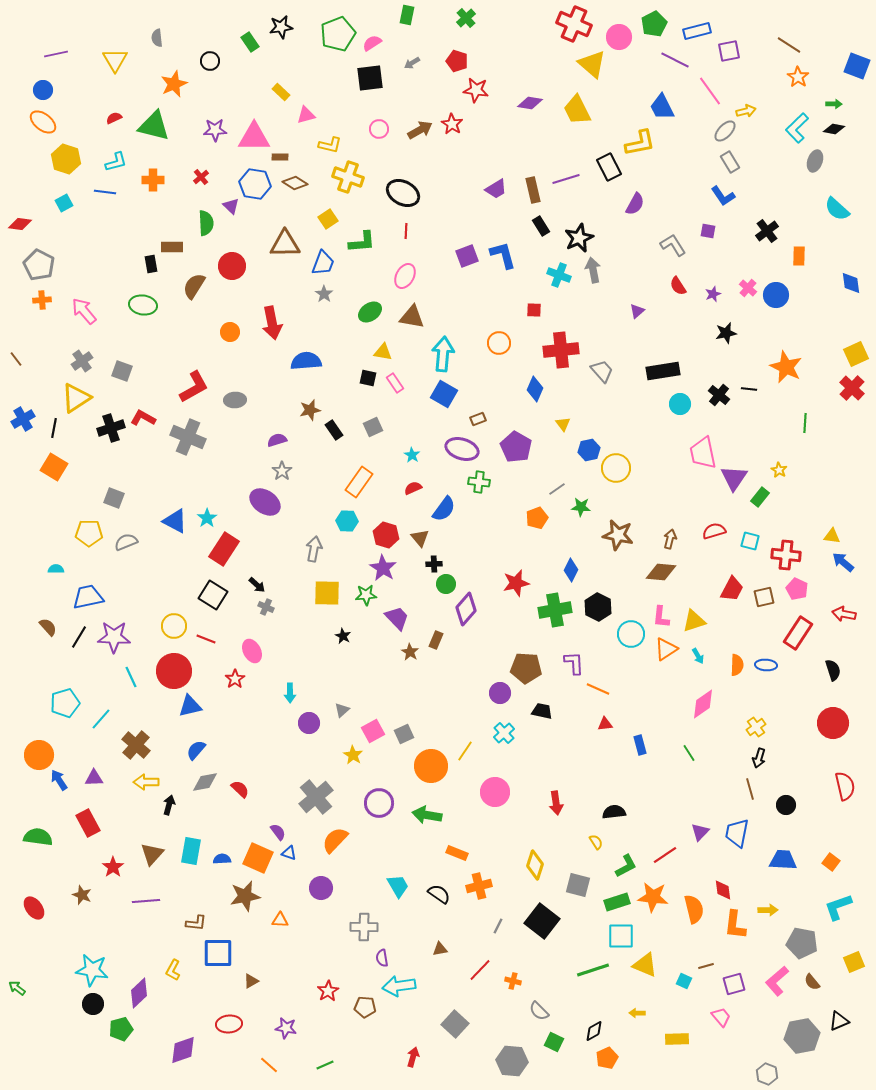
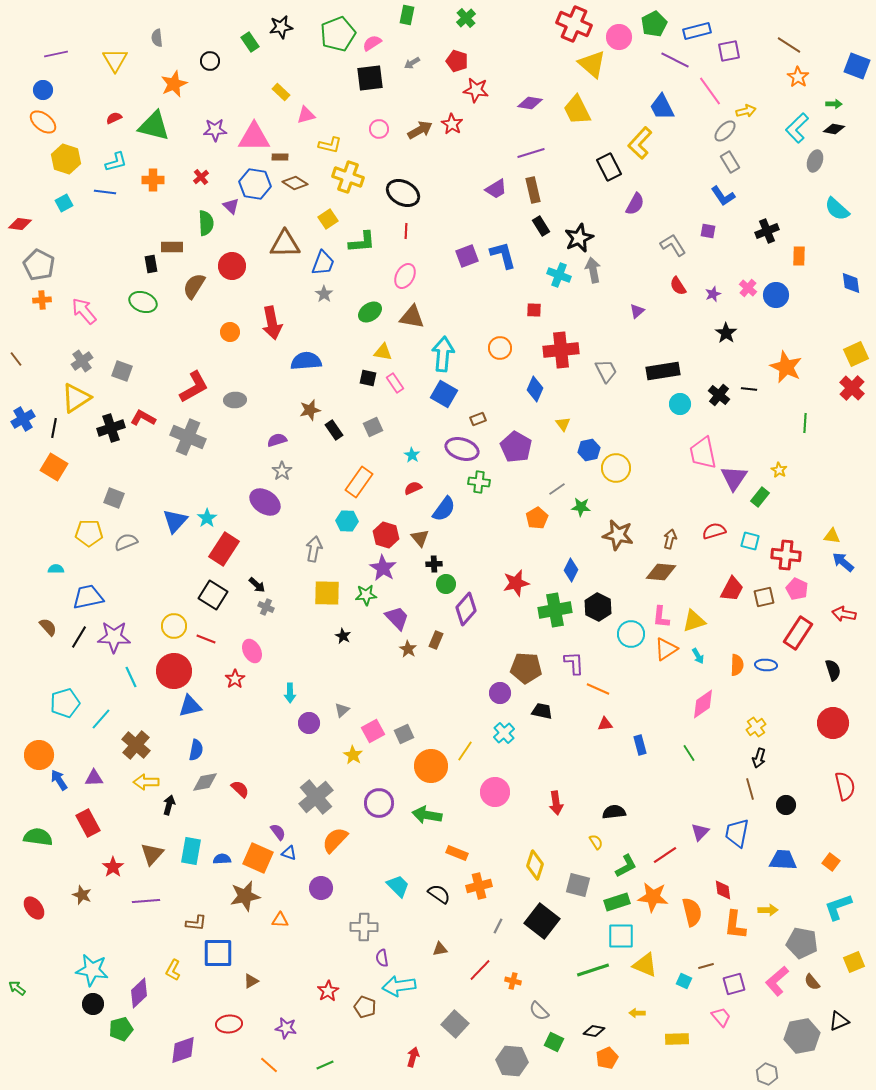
yellow L-shape at (640, 143): rotated 144 degrees clockwise
purple line at (566, 179): moved 35 px left, 26 px up
black cross at (767, 231): rotated 15 degrees clockwise
green ellipse at (143, 305): moved 3 px up; rotated 12 degrees clockwise
black star at (726, 333): rotated 25 degrees counterclockwise
orange circle at (499, 343): moved 1 px right, 5 px down
gray trapezoid at (602, 371): moved 4 px right; rotated 15 degrees clockwise
orange pentagon at (537, 518): rotated 10 degrees counterclockwise
blue triangle at (175, 521): rotated 44 degrees clockwise
brown star at (410, 652): moved 2 px left, 3 px up
blue semicircle at (196, 750): rotated 150 degrees clockwise
cyan trapezoid at (398, 886): rotated 15 degrees counterclockwise
orange semicircle at (694, 909): moved 2 px left, 3 px down
brown pentagon at (365, 1007): rotated 15 degrees clockwise
black diamond at (594, 1031): rotated 40 degrees clockwise
